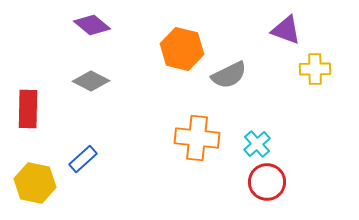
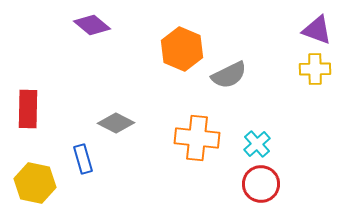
purple triangle: moved 31 px right
orange hexagon: rotated 9 degrees clockwise
gray diamond: moved 25 px right, 42 px down
blue rectangle: rotated 64 degrees counterclockwise
red circle: moved 6 px left, 2 px down
